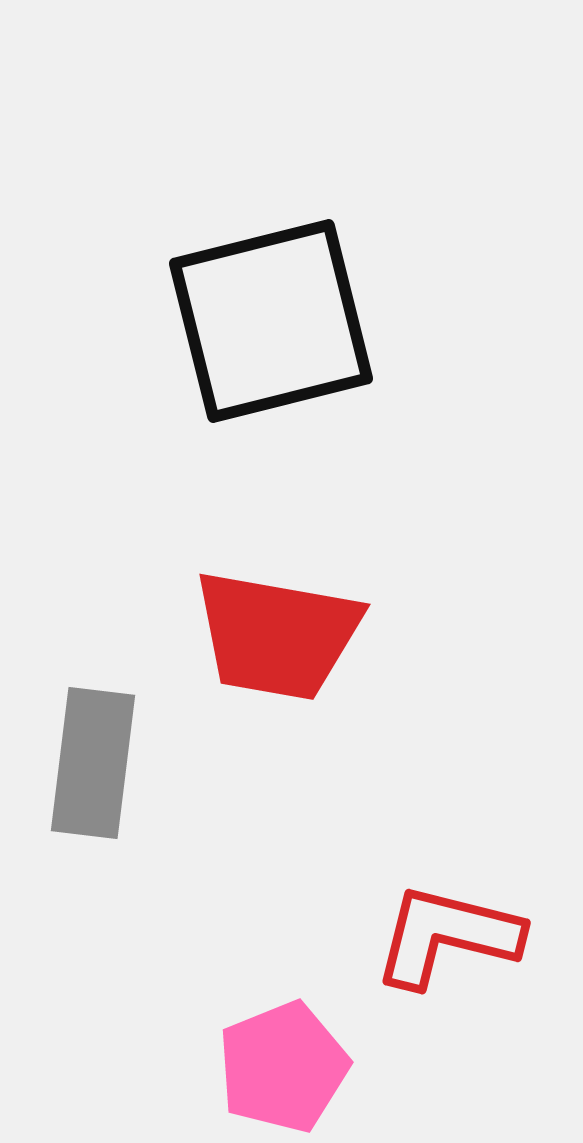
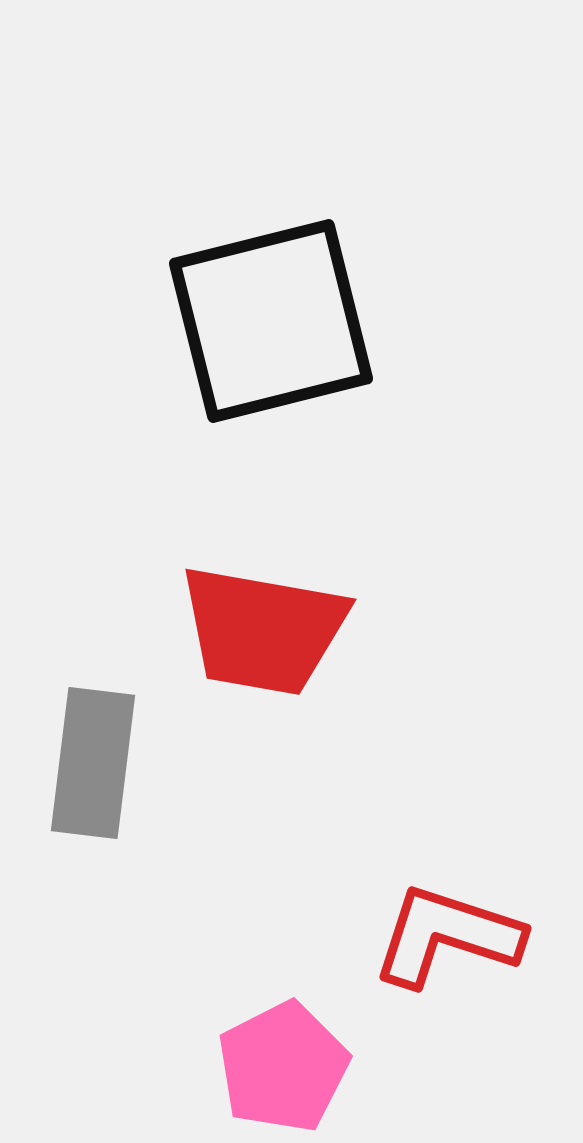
red trapezoid: moved 14 px left, 5 px up
red L-shape: rotated 4 degrees clockwise
pink pentagon: rotated 5 degrees counterclockwise
